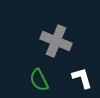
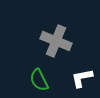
white L-shape: rotated 85 degrees counterclockwise
